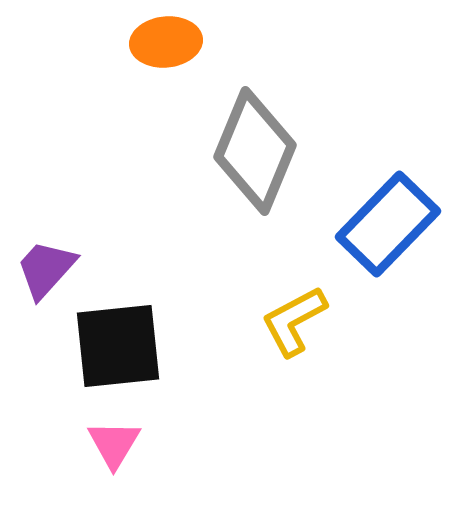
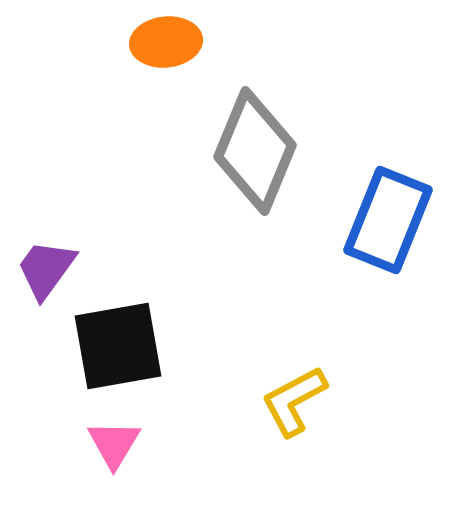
blue rectangle: moved 4 px up; rotated 22 degrees counterclockwise
purple trapezoid: rotated 6 degrees counterclockwise
yellow L-shape: moved 80 px down
black square: rotated 4 degrees counterclockwise
